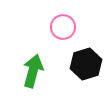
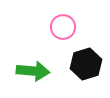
green arrow: rotated 80 degrees clockwise
